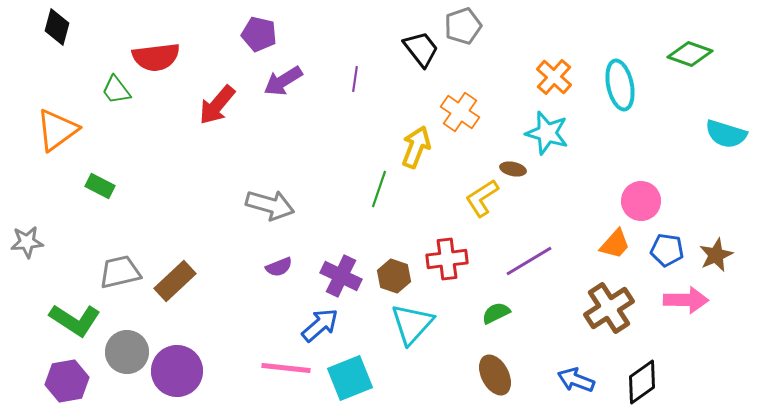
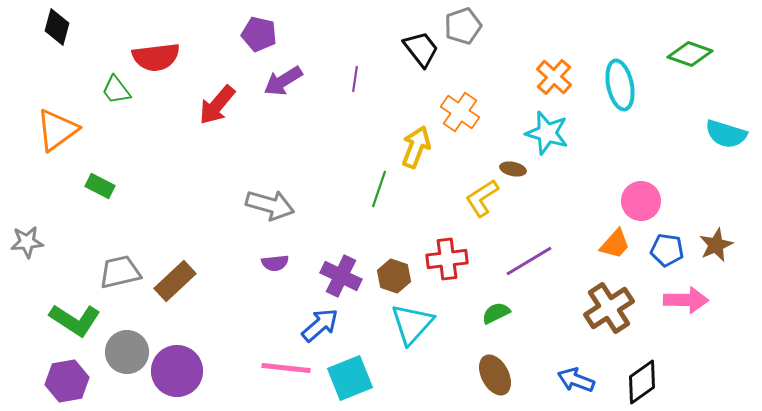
brown star at (716, 255): moved 10 px up
purple semicircle at (279, 267): moved 4 px left, 4 px up; rotated 16 degrees clockwise
